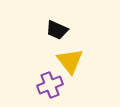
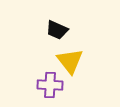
purple cross: rotated 25 degrees clockwise
